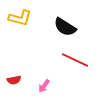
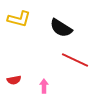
yellow L-shape: moved 1 px left, 1 px down
black semicircle: moved 4 px left, 1 px down
pink arrow: rotated 144 degrees clockwise
